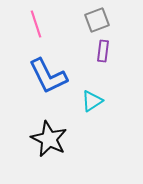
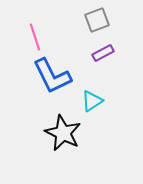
pink line: moved 1 px left, 13 px down
purple rectangle: moved 2 px down; rotated 55 degrees clockwise
blue L-shape: moved 4 px right
black star: moved 14 px right, 6 px up
